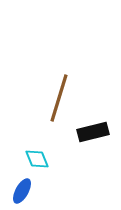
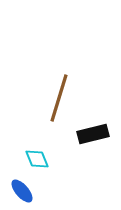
black rectangle: moved 2 px down
blue ellipse: rotated 70 degrees counterclockwise
